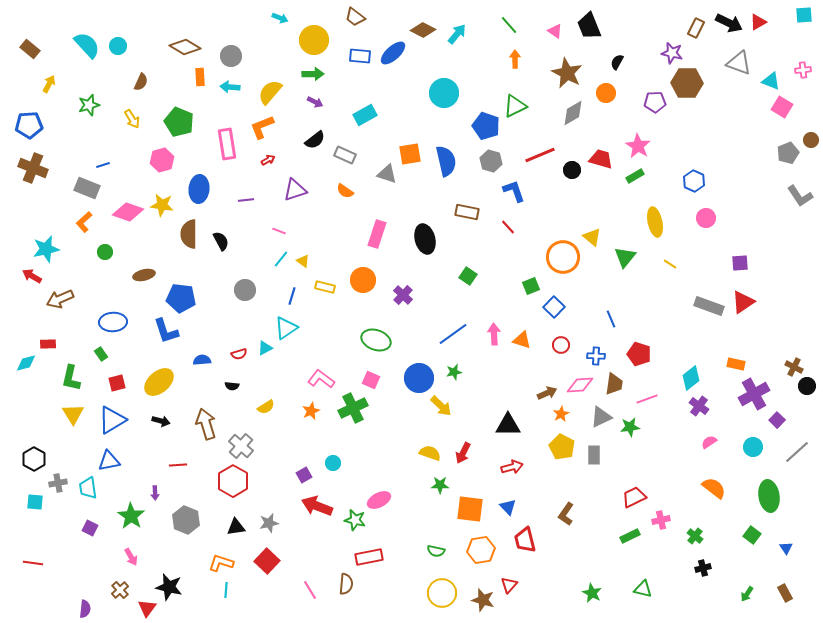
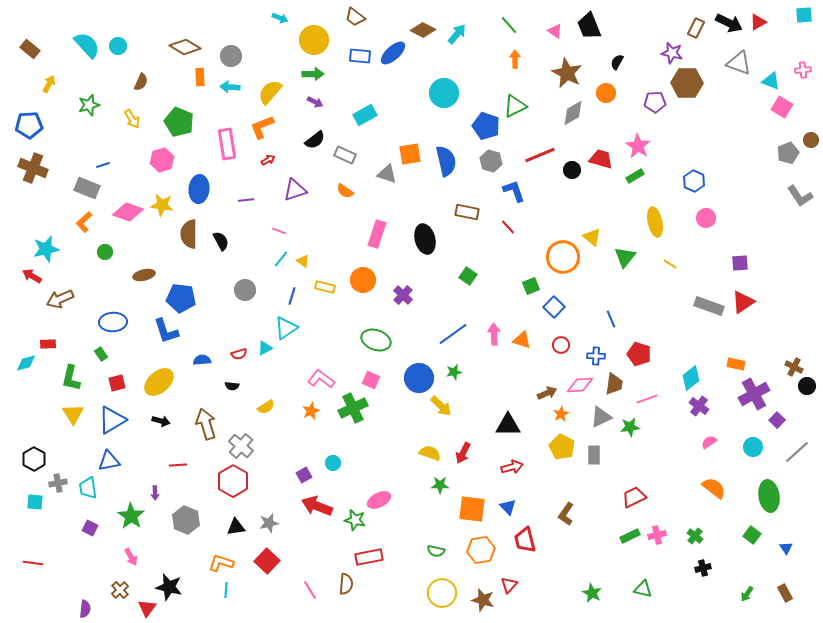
orange square at (470, 509): moved 2 px right
pink cross at (661, 520): moved 4 px left, 15 px down
